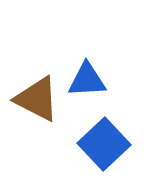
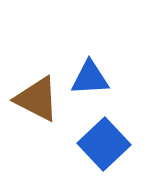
blue triangle: moved 3 px right, 2 px up
